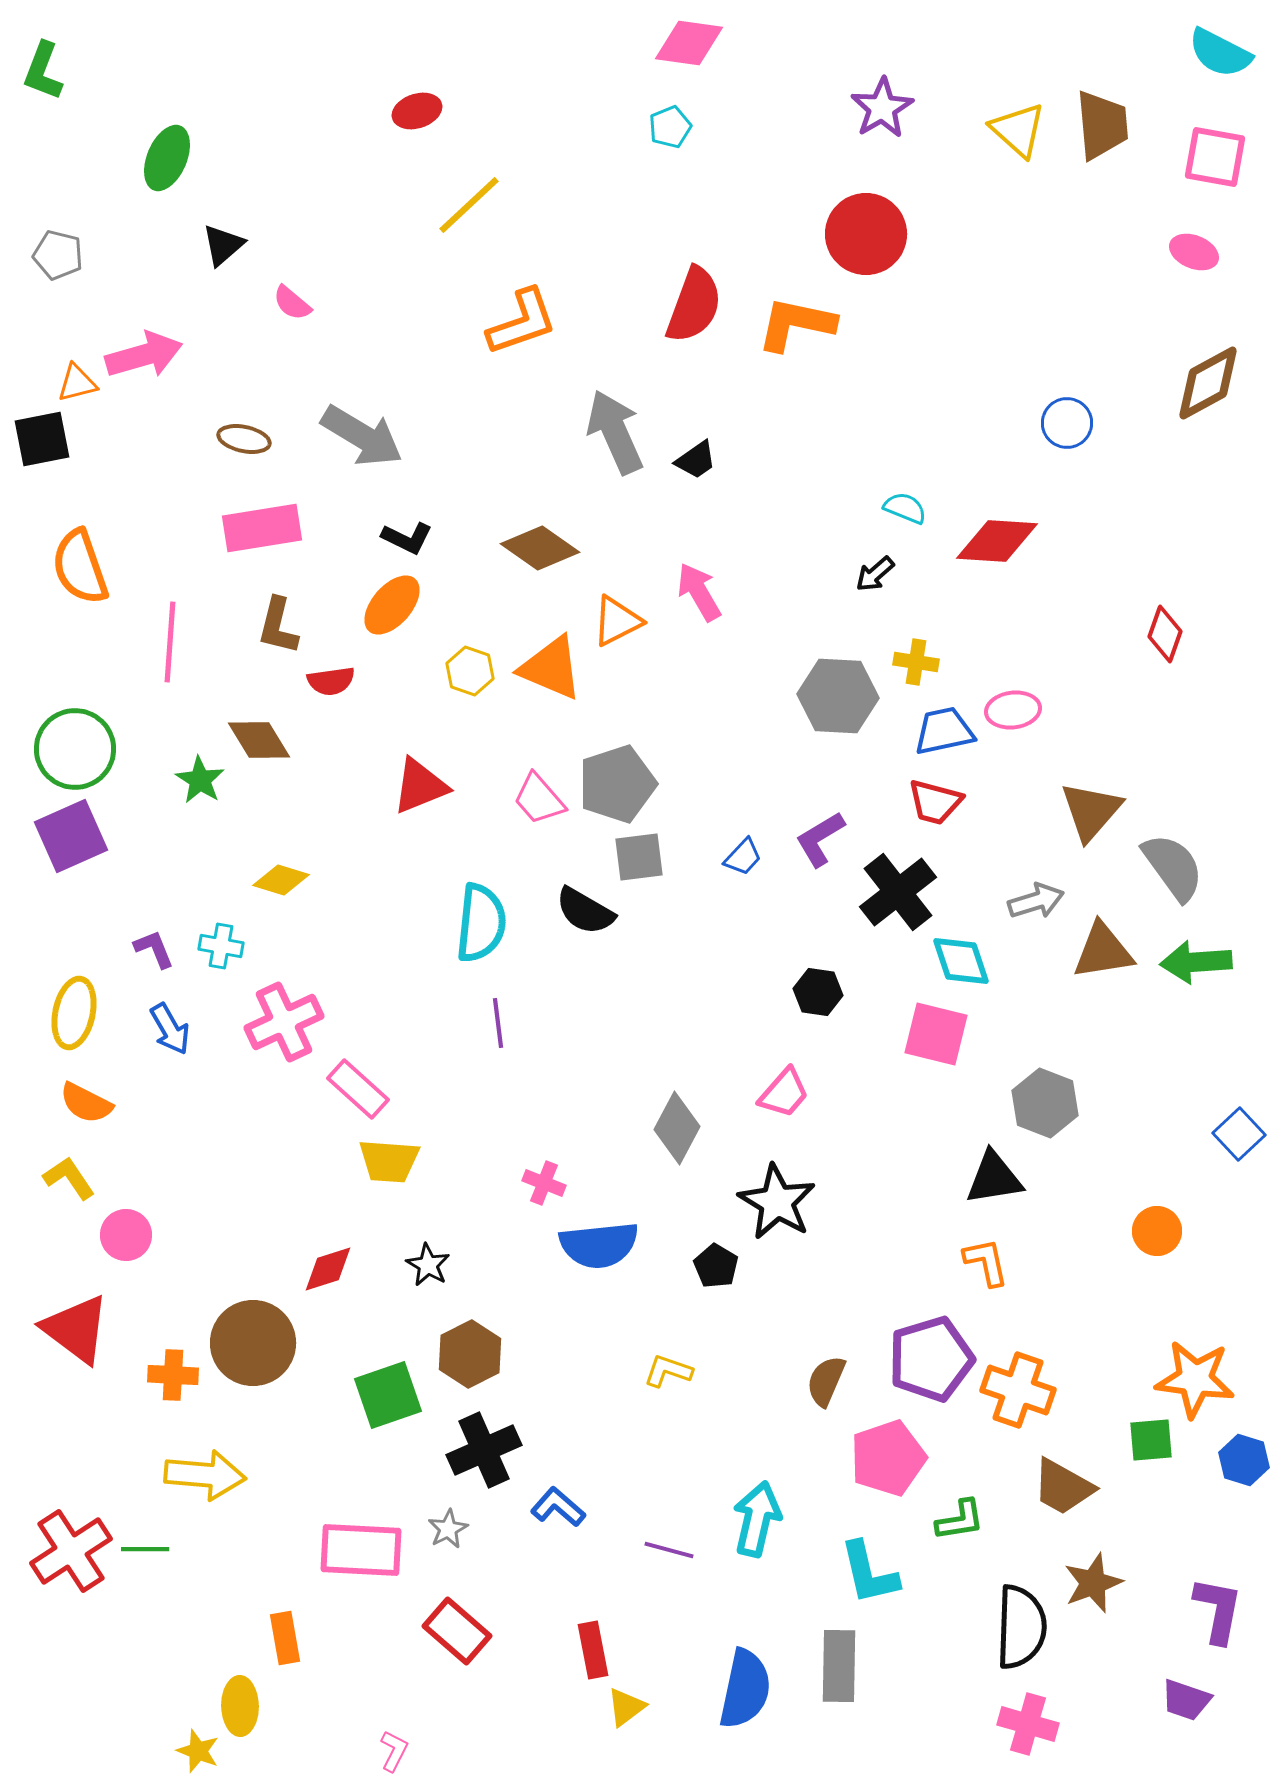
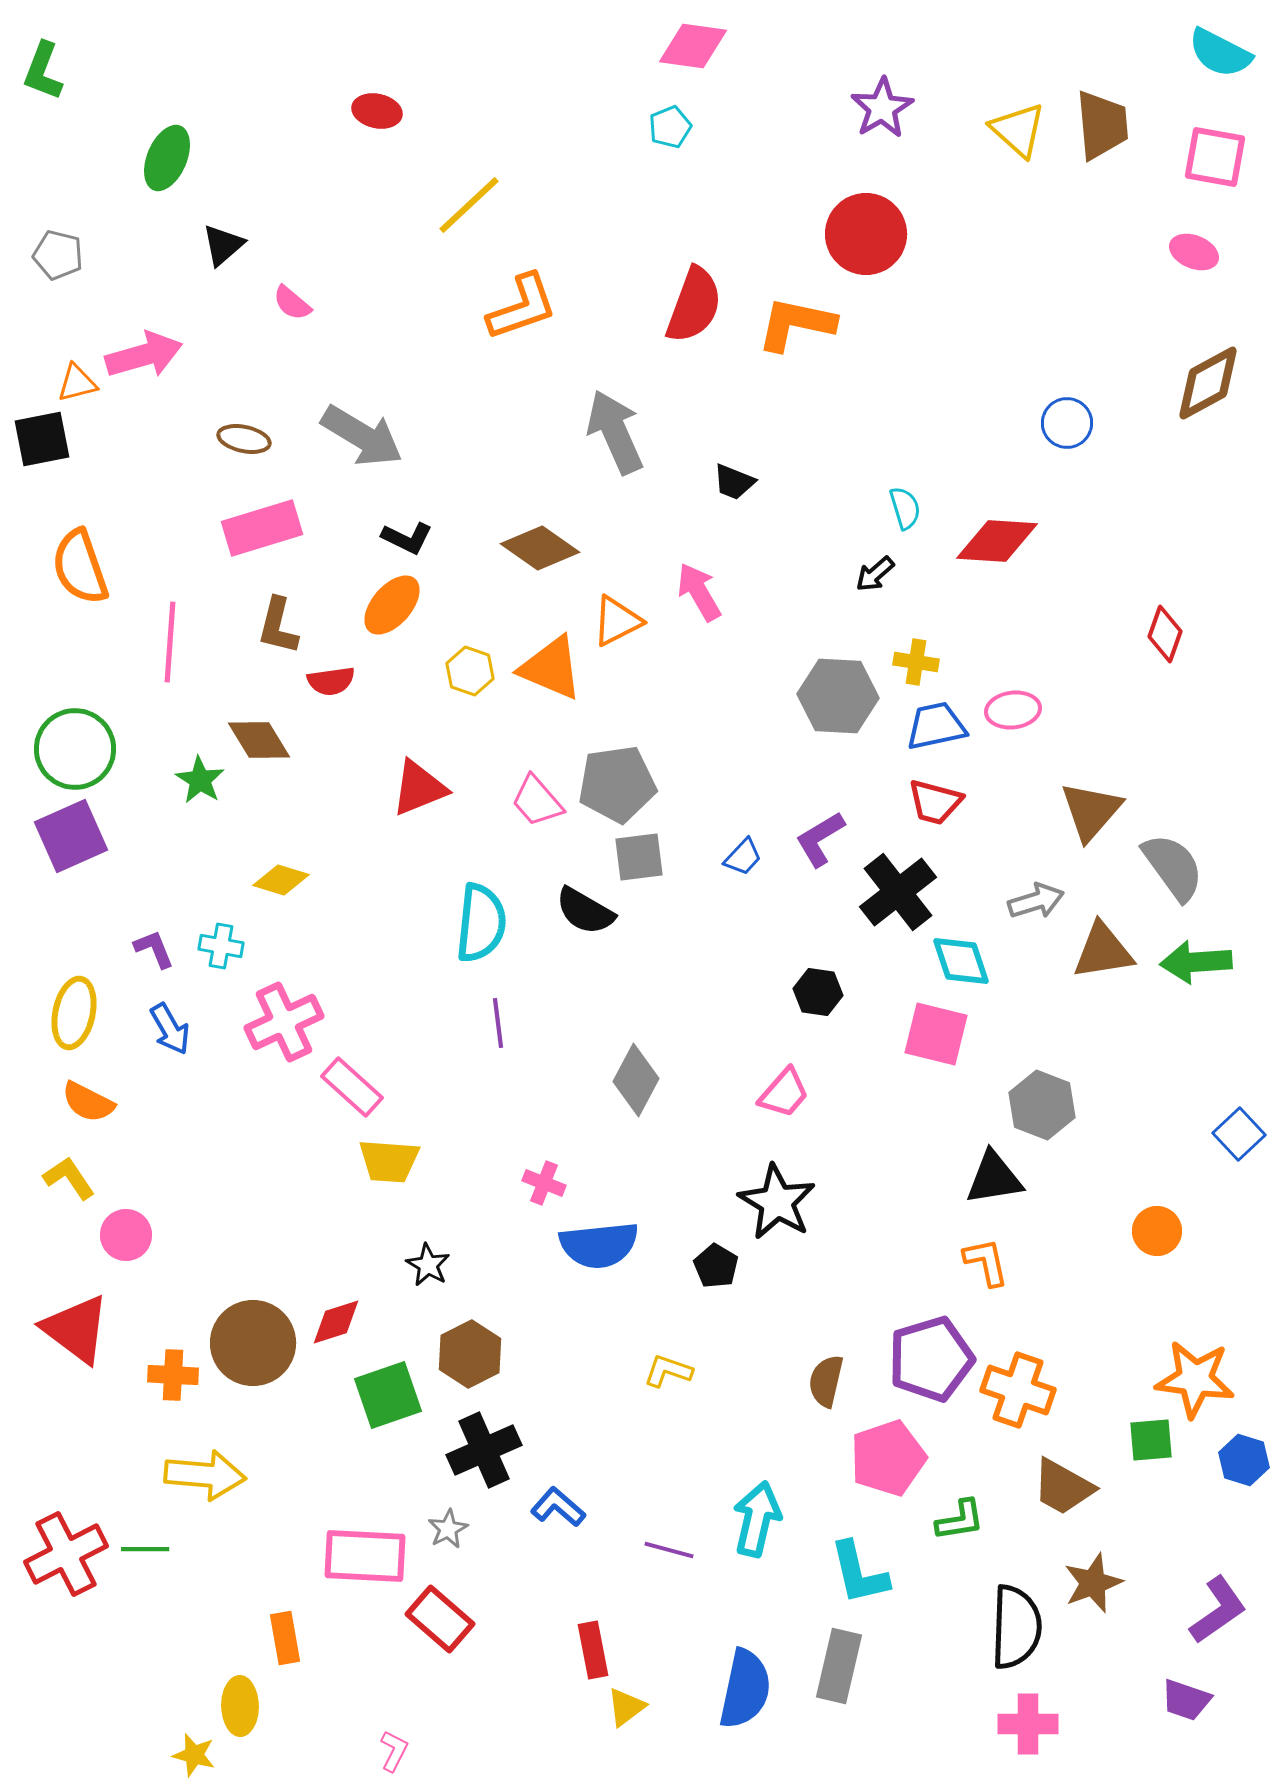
pink diamond at (689, 43): moved 4 px right, 3 px down
red ellipse at (417, 111): moved 40 px left; rotated 30 degrees clockwise
orange L-shape at (522, 322): moved 15 px up
black trapezoid at (696, 460): moved 38 px right, 22 px down; rotated 57 degrees clockwise
cyan semicircle at (905, 508): rotated 51 degrees clockwise
pink rectangle at (262, 528): rotated 8 degrees counterclockwise
blue trapezoid at (944, 731): moved 8 px left, 5 px up
gray pentagon at (617, 784): rotated 10 degrees clockwise
red triangle at (420, 786): moved 1 px left, 2 px down
pink trapezoid at (539, 799): moved 2 px left, 2 px down
pink rectangle at (358, 1089): moved 6 px left, 2 px up
orange semicircle at (86, 1103): moved 2 px right, 1 px up
gray hexagon at (1045, 1103): moved 3 px left, 2 px down
gray diamond at (677, 1128): moved 41 px left, 48 px up
red diamond at (328, 1269): moved 8 px right, 53 px down
brown semicircle at (826, 1381): rotated 10 degrees counterclockwise
pink rectangle at (361, 1550): moved 4 px right, 6 px down
red cross at (71, 1551): moved 5 px left, 3 px down; rotated 6 degrees clockwise
cyan L-shape at (869, 1573): moved 10 px left
purple L-shape at (1218, 1610): rotated 44 degrees clockwise
black semicircle at (1021, 1627): moved 5 px left
red rectangle at (457, 1631): moved 17 px left, 12 px up
gray rectangle at (839, 1666): rotated 12 degrees clockwise
pink cross at (1028, 1724): rotated 16 degrees counterclockwise
yellow star at (198, 1751): moved 4 px left, 4 px down; rotated 6 degrees counterclockwise
